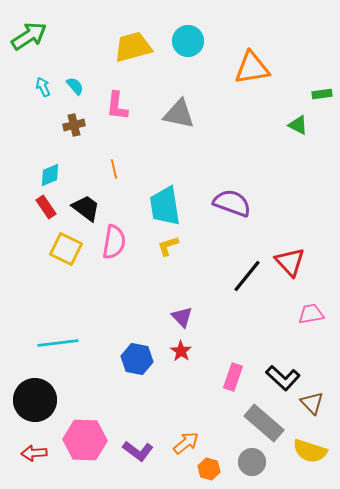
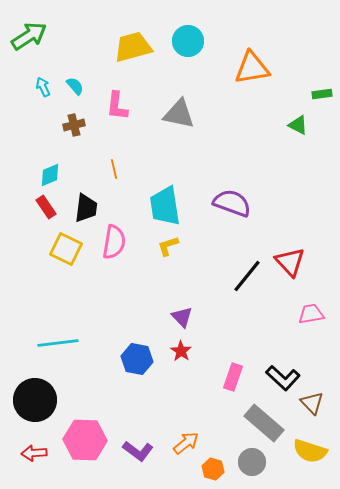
black trapezoid: rotated 60 degrees clockwise
orange hexagon: moved 4 px right
